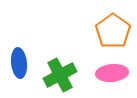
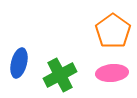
blue ellipse: rotated 20 degrees clockwise
